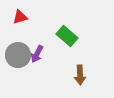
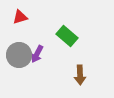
gray circle: moved 1 px right
